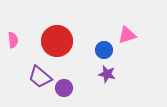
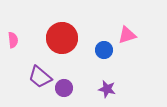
red circle: moved 5 px right, 3 px up
purple star: moved 15 px down
